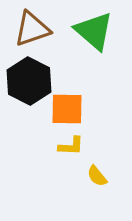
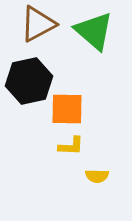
brown triangle: moved 6 px right, 5 px up; rotated 9 degrees counterclockwise
black hexagon: rotated 21 degrees clockwise
yellow semicircle: rotated 50 degrees counterclockwise
